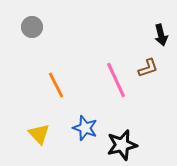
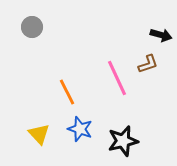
black arrow: rotated 60 degrees counterclockwise
brown L-shape: moved 4 px up
pink line: moved 1 px right, 2 px up
orange line: moved 11 px right, 7 px down
blue star: moved 5 px left, 1 px down
black star: moved 1 px right, 4 px up
